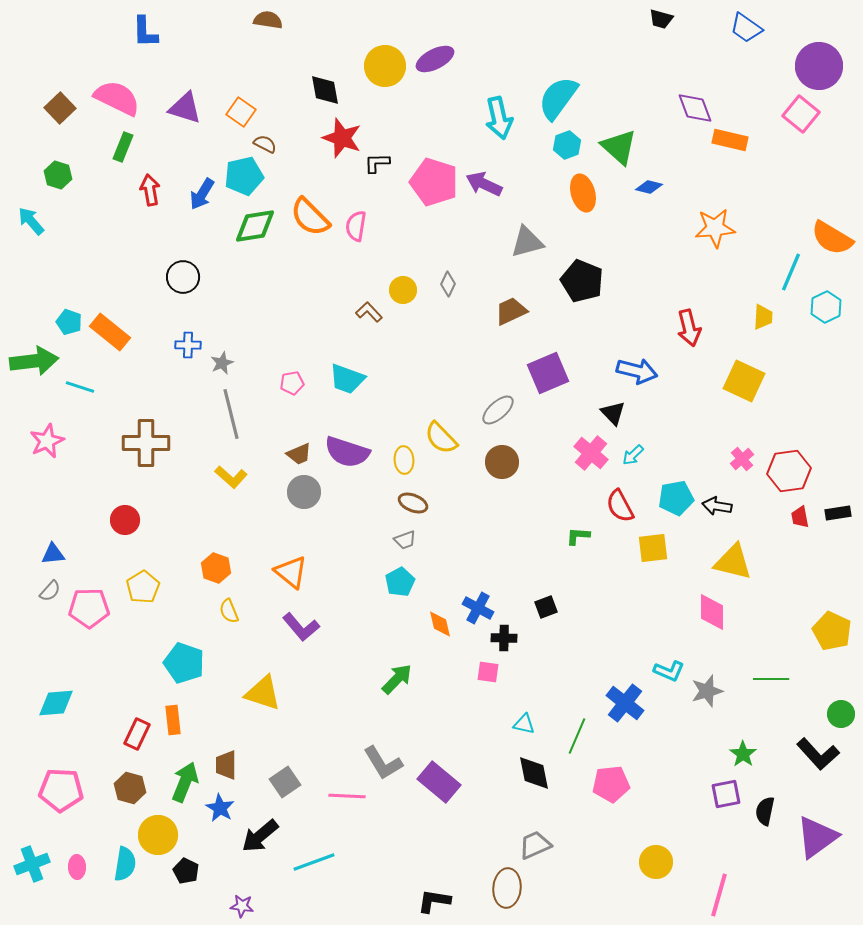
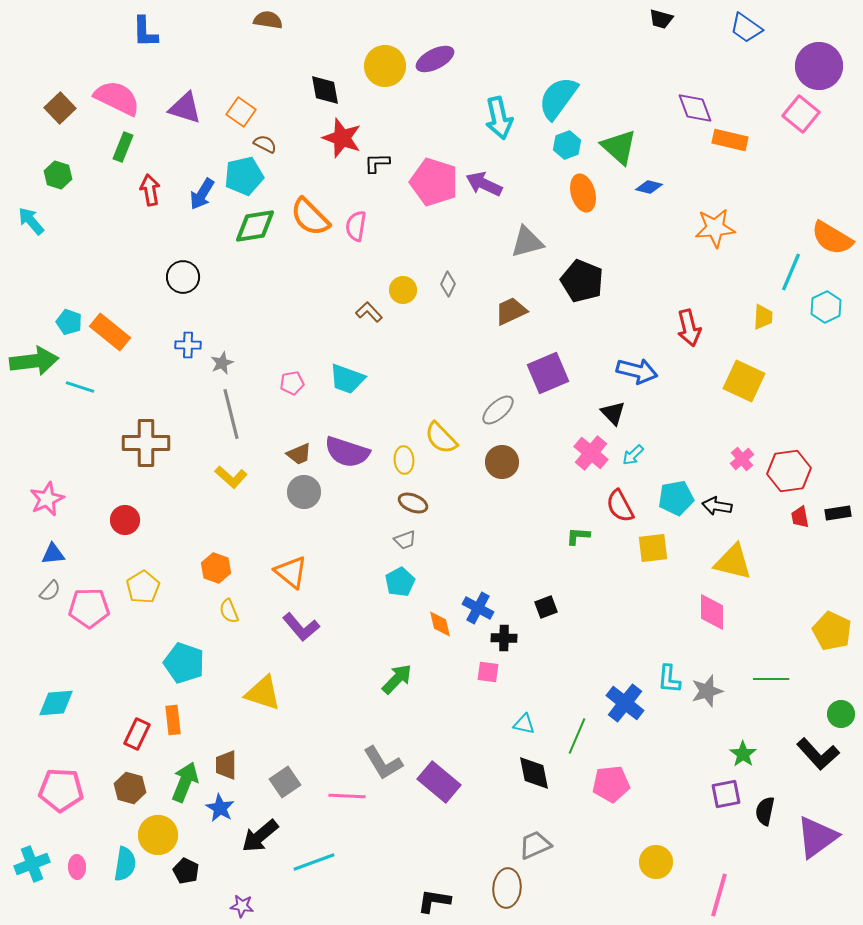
pink star at (47, 441): moved 58 px down
cyan L-shape at (669, 671): moved 8 px down; rotated 72 degrees clockwise
